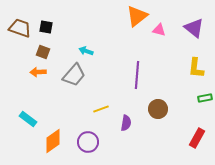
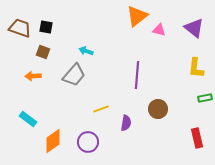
orange arrow: moved 5 px left, 4 px down
red rectangle: rotated 42 degrees counterclockwise
